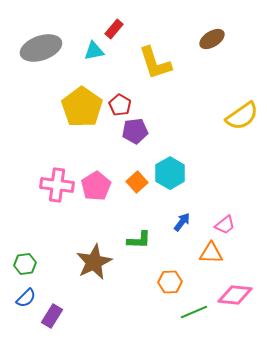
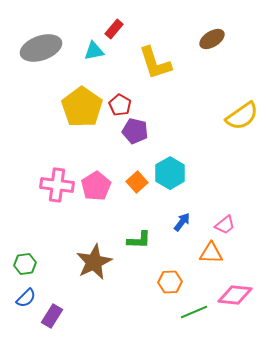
purple pentagon: rotated 20 degrees clockwise
